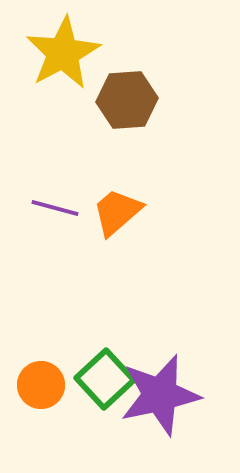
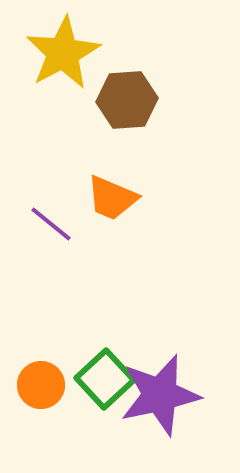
purple line: moved 4 px left, 16 px down; rotated 24 degrees clockwise
orange trapezoid: moved 5 px left, 14 px up; rotated 116 degrees counterclockwise
